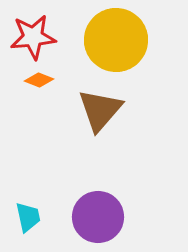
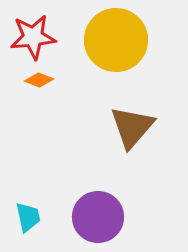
brown triangle: moved 32 px right, 17 px down
